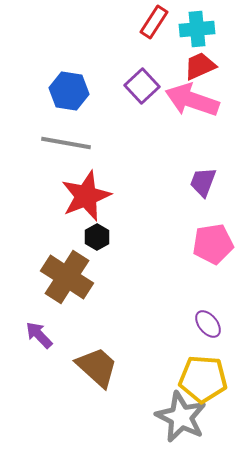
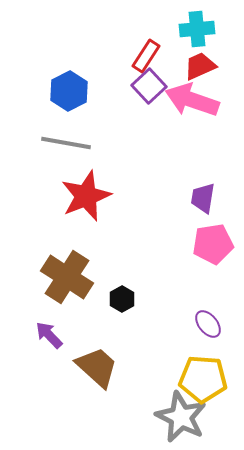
red rectangle: moved 8 px left, 34 px down
purple square: moved 7 px right
blue hexagon: rotated 24 degrees clockwise
purple trapezoid: moved 16 px down; rotated 12 degrees counterclockwise
black hexagon: moved 25 px right, 62 px down
purple arrow: moved 10 px right
